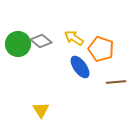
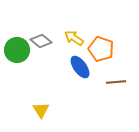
green circle: moved 1 px left, 6 px down
